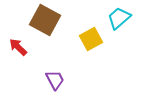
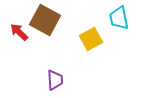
cyan trapezoid: rotated 60 degrees counterclockwise
red arrow: moved 1 px right, 15 px up
purple trapezoid: rotated 25 degrees clockwise
